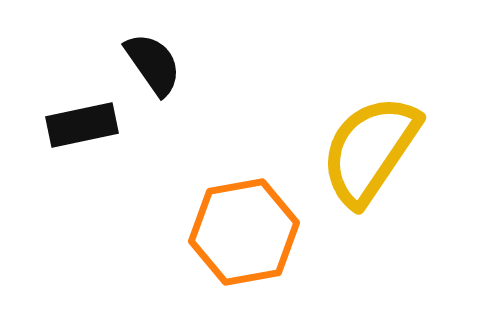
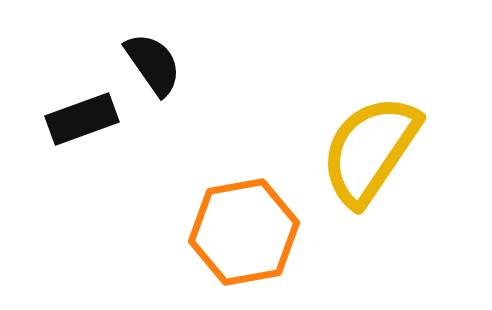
black rectangle: moved 6 px up; rotated 8 degrees counterclockwise
